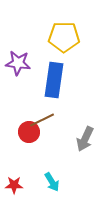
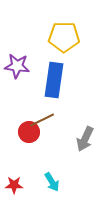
purple star: moved 1 px left, 3 px down
